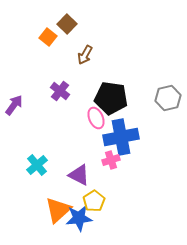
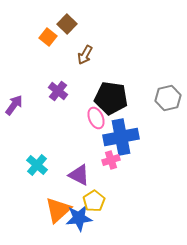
purple cross: moved 2 px left
cyan cross: rotated 10 degrees counterclockwise
